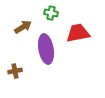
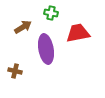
brown cross: rotated 24 degrees clockwise
